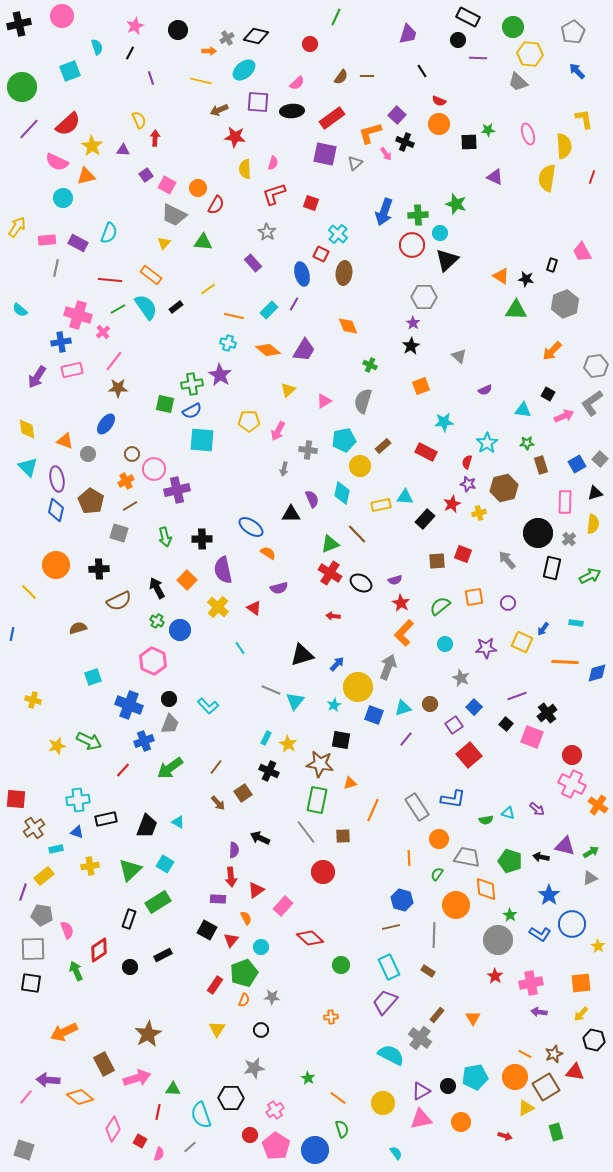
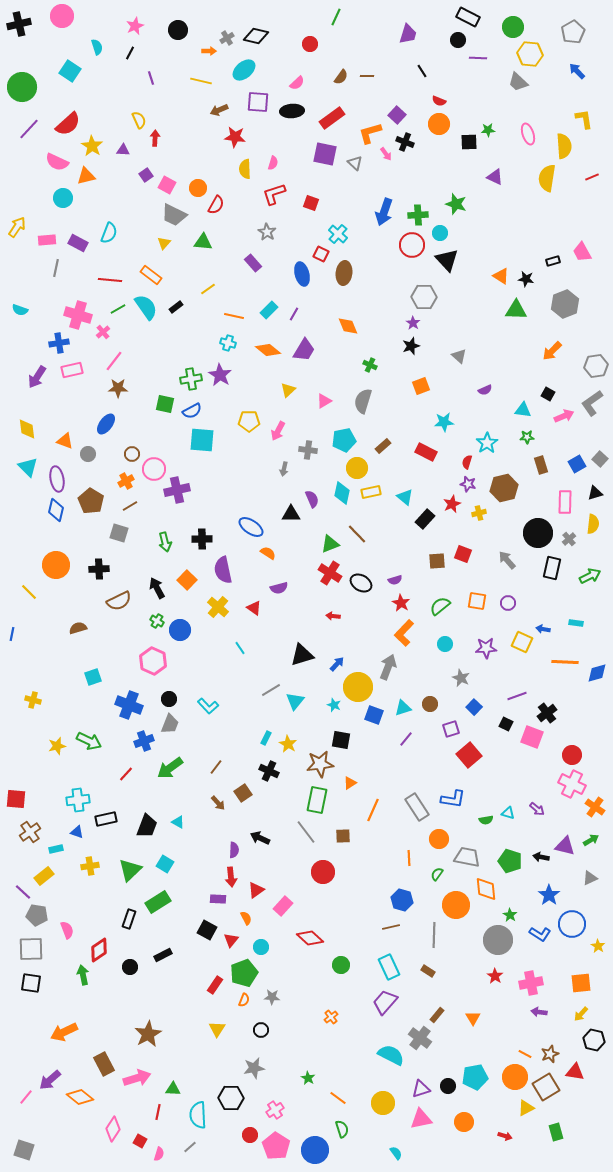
cyan square at (70, 71): rotated 35 degrees counterclockwise
gray triangle at (355, 163): rotated 35 degrees counterclockwise
red line at (592, 177): rotated 48 degrees clockwise
black triangle at (447, 260): rotated 30 degrees counterclockwise
black rectangle at (552, 265): moved 1 px right, 4 px up; rotated 56 degrees clockwise
purple line at (294, 304): moved 10 px down
cyan semicircle at (20, 310): rotated 21 degrees counterclockwise
blue cross at (61, 342): moved 2 px left, 1 px down
black star at (411, 346): rotated 12 degrees clockwise
green cross at (192, 384): moved 1 px left, 5 px up
green star at (527, 443): moved 6 px up
yellow circle at (360, 466): moved 3 px left, 2 px down
cyan triangle at (405, 497): rotated 36 degrees clockwise
yellow rectangle at (381, 505): moved 10 px left, 13 px up
green arrow at (165, 537): moved 5 px down
orange square at (474, 597): moved 3 px right, 4 px down; rotated 18 degrees clockwise
blue arrow at (543, 629): rotated 64 degrees clockwise
gray line at (271, 690): rotated 54 degrees counterclockwise
cyan star at (334, 705): rotated 24 degrees counterclockwise
black square at (506, 724): rotated 16 degrees counterclockwise
purple square at (454, 725): moved 3 px left, 4 px down; rotated 18 degrees clockwise
brown star at (320, 764): rotated 16 degrees counterclockwise
red line at (123, 770): moved 3 px right, 4 px down
orange triangle at (350, 783): rotated 16 degrees counterclockwise
orange cross at (598, 805): moved 3 px left, 2 px down
brown cross at (34, 828): moved 4 px left, 4 px down
green arrow at (591, 852): moved 12 px up
purple line at (23, 892): rotated 66 degrees counterclockwise
gray pentagon at (42, 915): moved 5 px left
gray square at (33, 949): moved 2 px left
green arrow at (76, 971): moved 7 px right, 4 px down; rotated 12 degrees clockwise
orange cross at (331, 1017): rotated 32 degrees counterclockwise
brown star at (554, 1054): moved 4 px left
purple arrow at (48, 1080): moved 2 px right; rotated 45 degrees counterclockwise
purple triangle at (421, 1091): moved 2 px up; rotated 12 degrees clockwise
cyan semicircle at (201, 1115): moved 3 px left; rotated 16 degrees clockwise
orange circle at (461, 1122): moved 3 px right
